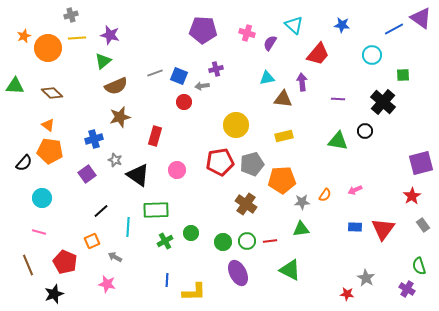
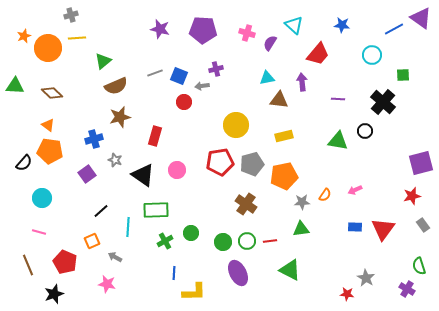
purple star at (110, 35): moved 50 px right, 6 px up
brown triangle at (283, 99): moved 4 px left, 1 px down
black triangle at (138, 175): moved 5 px right
orange pentagon at (282, 180): moved 2 px right, 4 px up; rotated 8 degrees counterclockwise
red star at (412, 196): rotated 18 degrees clockwise
blue line at (167, 280): moved 7 px right, 7 px up
